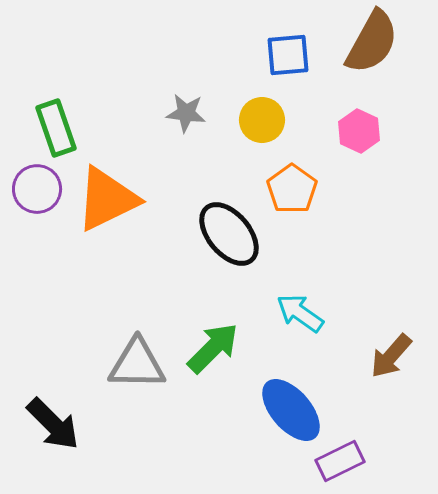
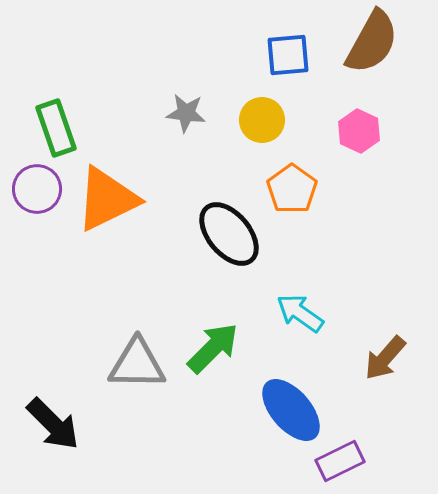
brown arrow: moved 6 px left, 2 px down
